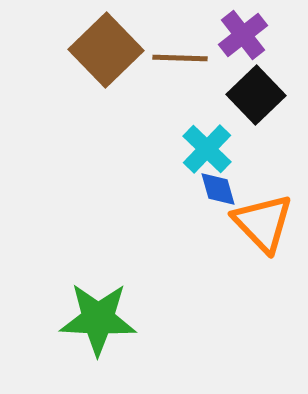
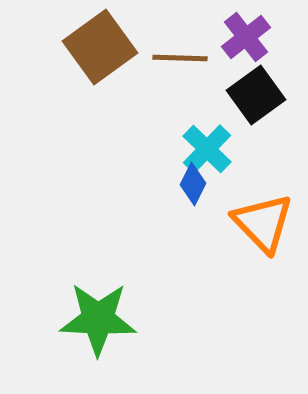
purple cross: moved 3 px right, 2 px down
brown square: moved 6 px left, 3 px up; rotated 8 degrees clockwise
black square: rotated 8 degrees clockwise
blue diamond: moved 25 px left, 5 px up; rotated 42 degrees clockwise
